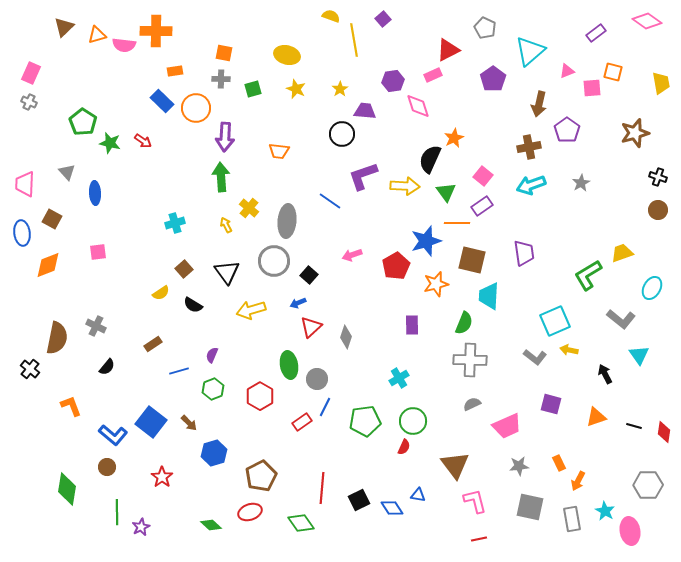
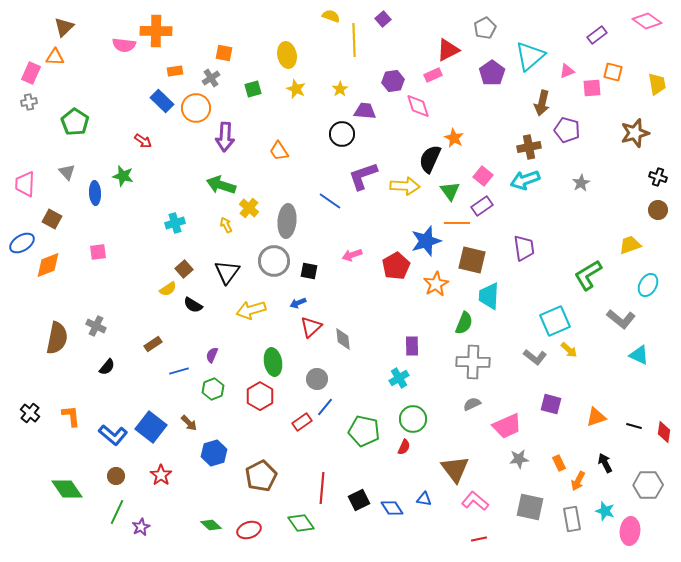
gray pentagon at (485, 28): rotated 20 degrees clockwise
purple rectangle at (596, 33): moved 1 px right, 2 px down
orange triangle at (97, 35): moved 42 px left, 22 px down; rotated 18 degrees clockwise
yellow line at (354, 40): rotated 8 degrees clockwise
cyan triangle at (530, 51): moved 5 px down
yellow ellipse at (287, 55): rotated 65 degrees clockwise
gray cross at (221, 79): moved 10 px left, 1 px up; rotated 36 degrees counterclockwise
purple pentagon at (493, 79): moved 1 px left, 6 px up
yellow trapezoid at (661, 83): moved 4 px left, 1 px down
gray cross at (29, 102): rotated 35 degrees counterclockwise
brown arrow at (539, 104): moved 3 px right, 1 px up
green pentagon at (83, 122): moved 8 px left
purple pentagon at (567, 130): rotated 20 degrees counterclockwise
orange star at (454, 138): rotated 18 degrees counterclockwise
green star at (110, 143): moved 13 px right, 33 px down
orange trapezoid at (279, 151): rotated 50 degrees clockwise
green arrow at (221, 177): moved 8 px down; rotated 68 degrees counterclockwise
cyan arrow at (531, 185): moved 6 px left, 5 px up
green triangle at (446, 192): moved 4 px right, 1 px up
blue ellipse at (22, 233): moved 10 px down; rotated 65 degrees clockwise
purple trapezoid at (524, 253): moved 5 px up
yellow trapezoid at (622, 253): moved 8 px right, 8 px up
black triangle at (227, 272): rotated 12 degrees clockwise
black square at (309, 275): moved 4 px up; rotated 30 degrees counterclockwise
orange star at (436, 284): rotated 15 degrees counterclockwise
cyan ellipse at (652, 288): moved 4 px left, 3 px up
yellow semicircle at (161, 293): moved 7 px right, 4 px up
purple rectangle at (412, 325): moved 21 px down
gray diamond at (346, 337): moved 3 px left, 2 px down; rotated 25 degrees counterclockwise
yellow arrow at (569, 350): rotated 150 degrees counterclockwise
cyan triangle at (639, 355): rotated 30 degrees counterclockwise
gray cross at (470, 360): moved 3 px right, 2 px down
green ellipse at (289, 365): moved 16 px left, 3 px up
black cross at (30, 369): moved 44 px down
black arrow at (605, 374): moved 89 px down
orange L-shape at (71, 406): moved 10 px down; rotated 15 degrees clockwise
blue line at (325, 407): rotated 12 degrees clockwise
green pentagon at (365, 421): moved 1 px left, 10 px down; rotated 20 degrees clockwise
green circle at (413, 421): moved 2 px up
blue square at (151, 422): moved 5 px down
brown triangle at (455, 465): moved 4 px down
gray star at (519, 466): moved 7 px up
brown circle at (107, 467): moved 9 px right, 9 px down
red star at (162, 477): moved 1 px left, 2 px up
green diamond at (67, 489): rotated 44 degrees counterclockwise
blue triangle at (418, 495): moved 6 px right, 4 px down
pink L-shape at (475, 501): rotated 36 degrees counterclockwise
cyan star at (605, 511): rotated 12 degrees counterclockwise
green line at (117, 512): rotated 25 degrees clockwise
red ellipse at (250, 512): moved 1 px left, 18 px down
pink ellipse at (630, 531): rotated 16 degrees clockwise
